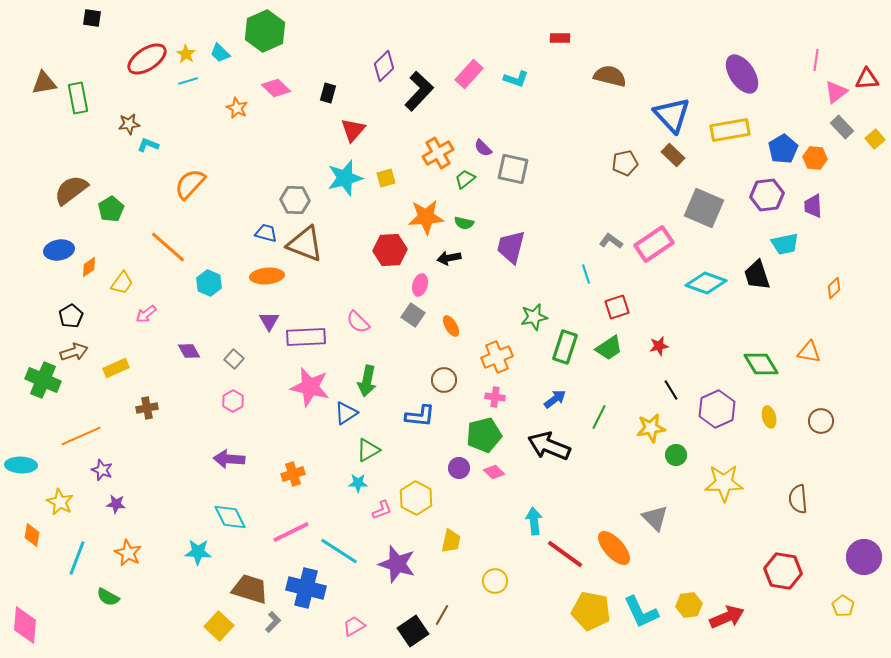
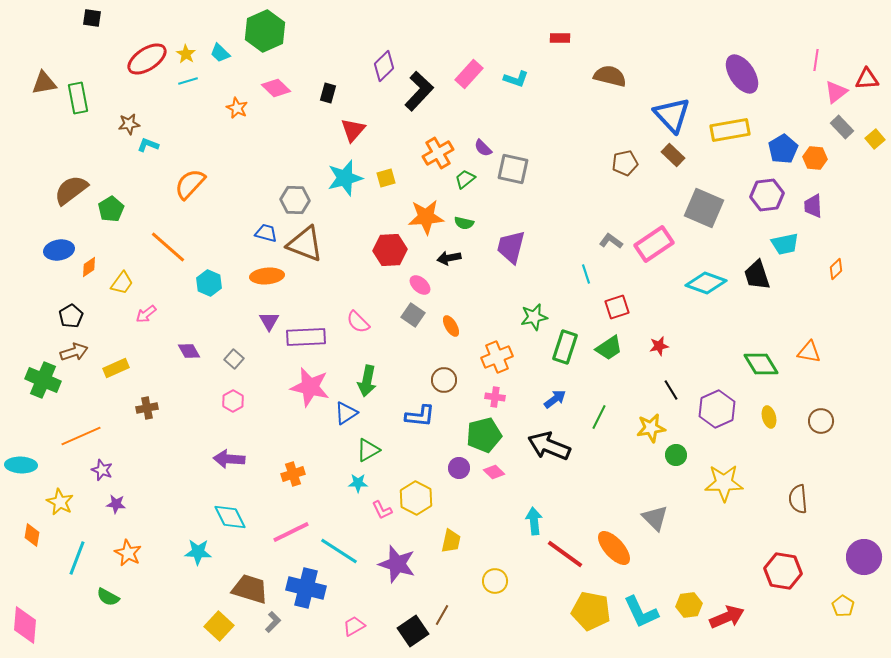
pink ellipse at (420, 285): rotated 65 degrees counterclockwise
orange diamond at (834, 288): moved 2 px right, 19 px up
pink L-shape at (382, 510): rotated 85 degrees clockwise
